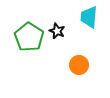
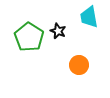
cyan trapezoid: rotated 15 degrees counterclockwise
black star: moved 1 px right
